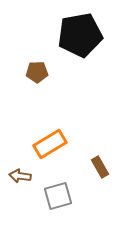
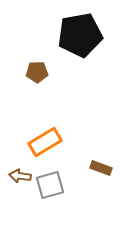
orange rectangle: moved 5 px left, 2 px up
brown rectangle: moved 1 px right, 1 px down; rotated 40 degrees counterclockwise
gray square: moved 8 px left, 11 px up
